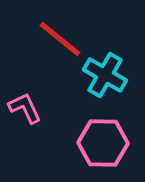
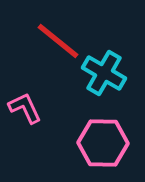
red line: moved 2 px left, 2 px down
cyan cross: moved 1 px left, 2 px up
